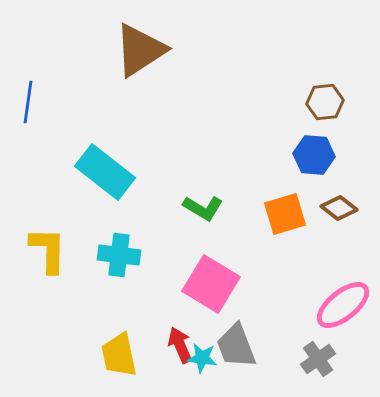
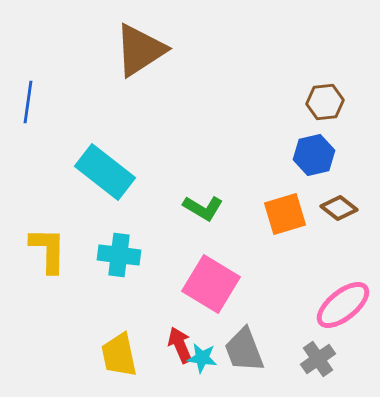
blue hexagon: rotated 18 degrees counterclockwise
gray trapezoid: moved 8 px right, 4 px down
